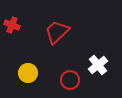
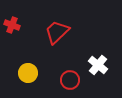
white cross: rotated 12 degrees counterclockwise
